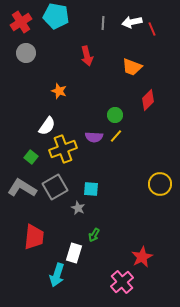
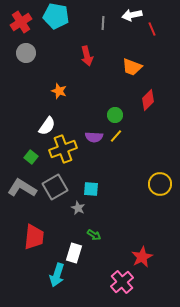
white arrow: moved 7 px up
green arrow: rotated 88 degrees counterclockwise
